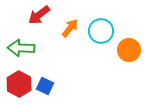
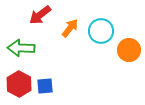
red arrow: moved 1 px right
blue square: rotated 30 degrees counterclockwise
